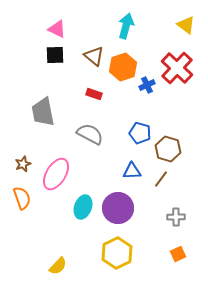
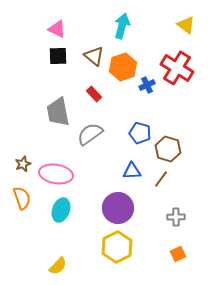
cyan arrow: moved 4 px left
black square: moved 3 px right, 1 px down
red cross: rotated 12 degrees counterclockwise
red rectangle: rotated 28 degrees clockwise
gray trapezoid: moved 15 px right
gray semicircle: rotated 64 degrees counterclockwise
pink ellipse: rotated 68 degrees clockwise
cyan ellipse: moved 22 px left, 3 px down
yellow hexagon: moved 6 px up
